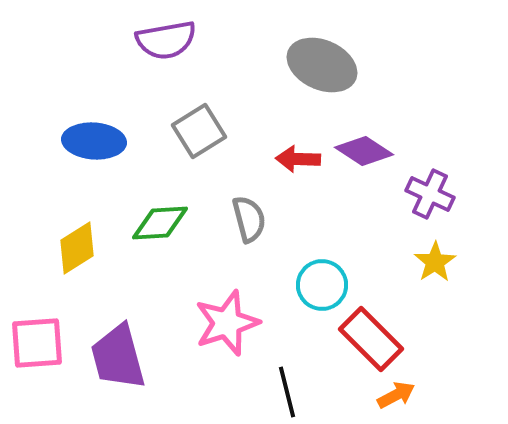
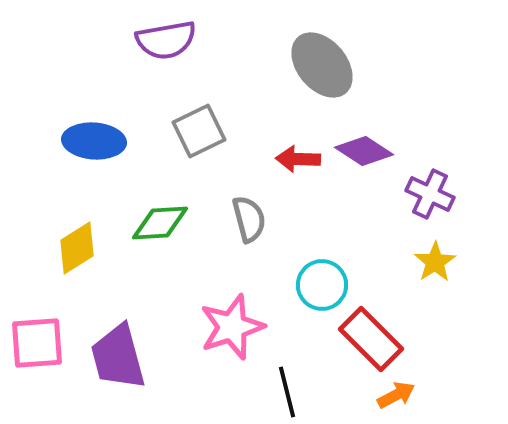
gray ellipse: rotated 26 degrees clockwise
gray square: rotated 6 degrees clockwise
pink star: moved 5 px right, 4 px down
